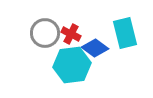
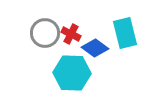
cyan hexagon: moved 8 px down; rotated 9 degrees clockwise
